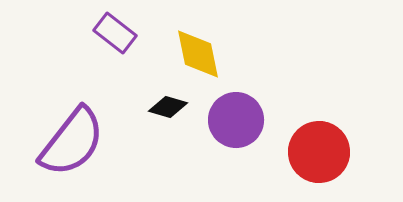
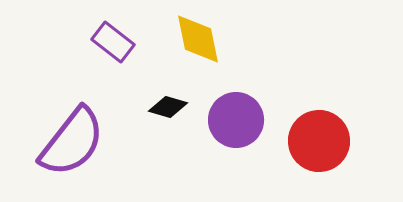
purple rectangle: moved 2 px left, 9 px down
yellow diamond: moved 15 px up
red circle: moved 11 px up
